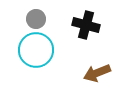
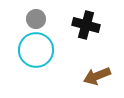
brown arrow: moved 3 px down
